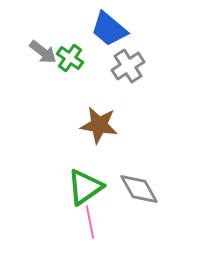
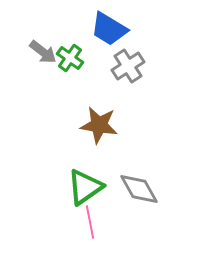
blue trapezoid: rotated 9 degrees counterclockwise
